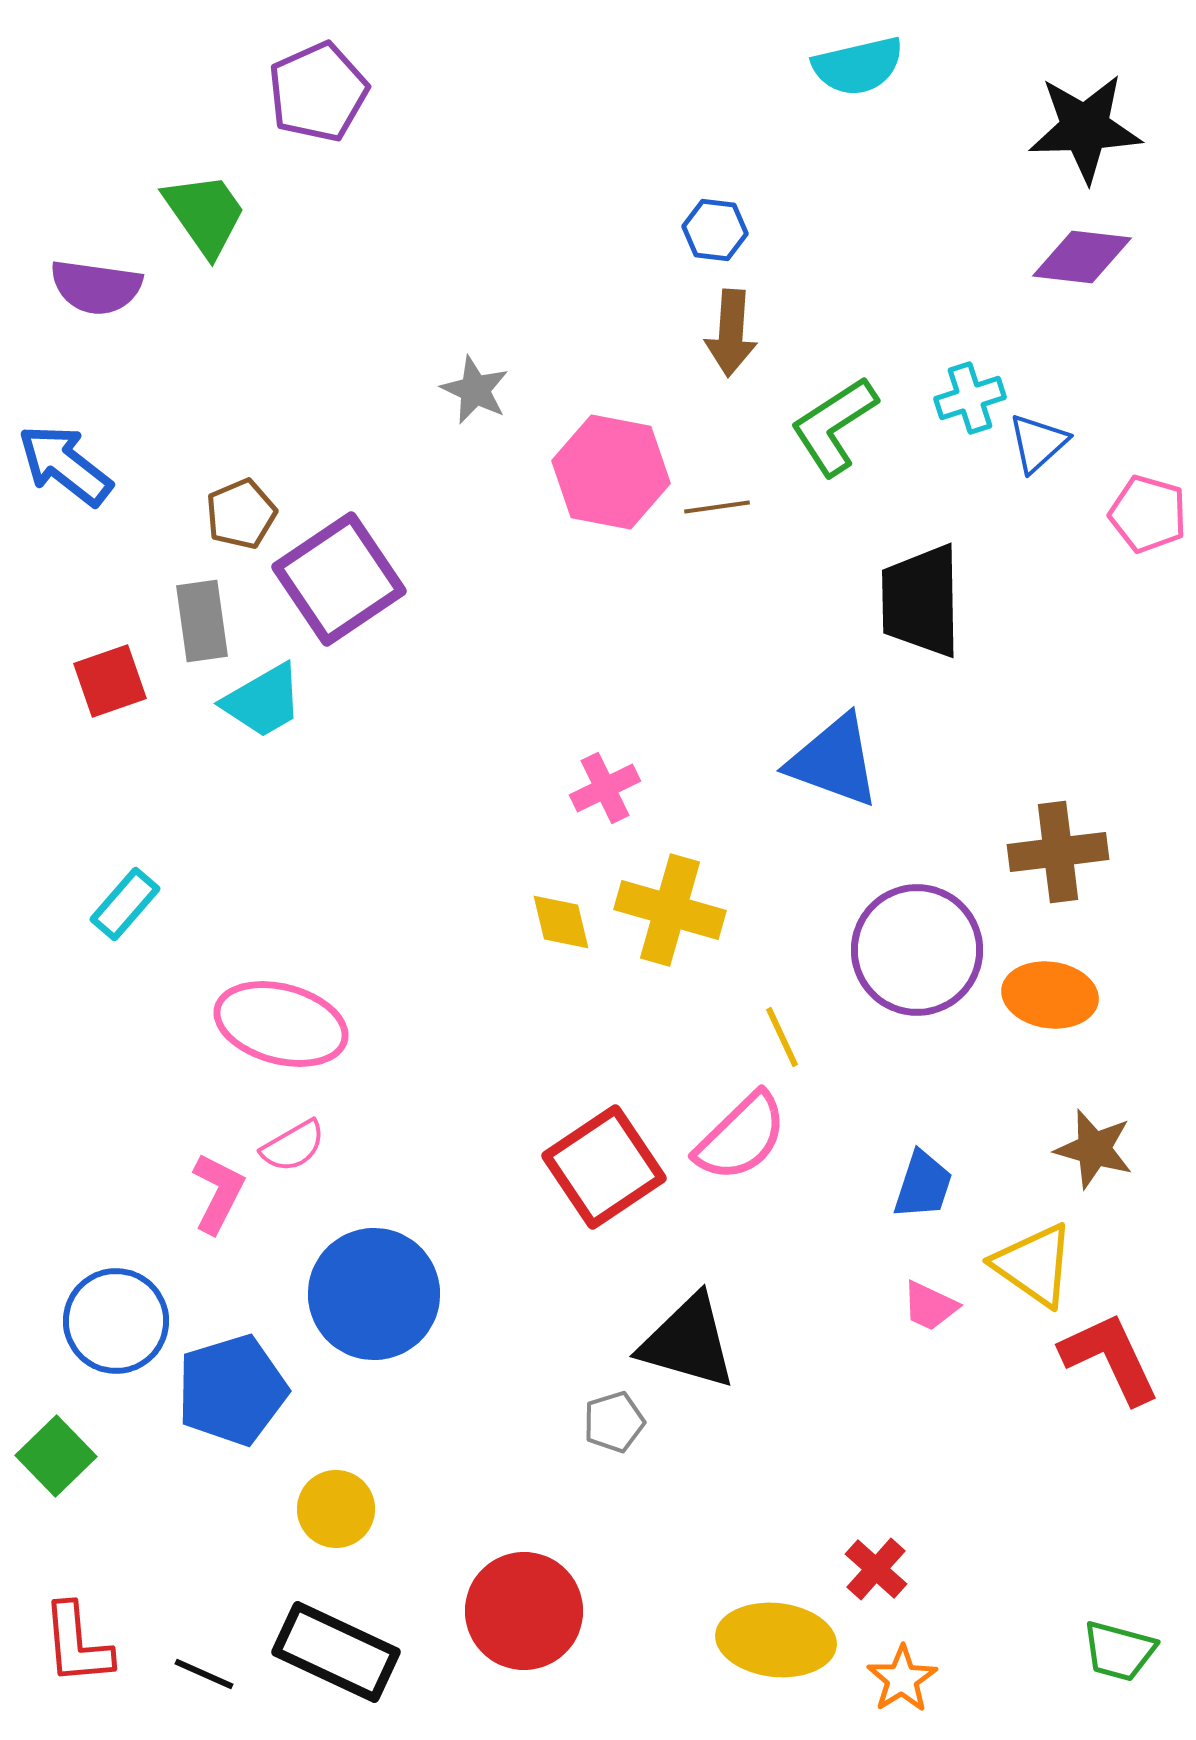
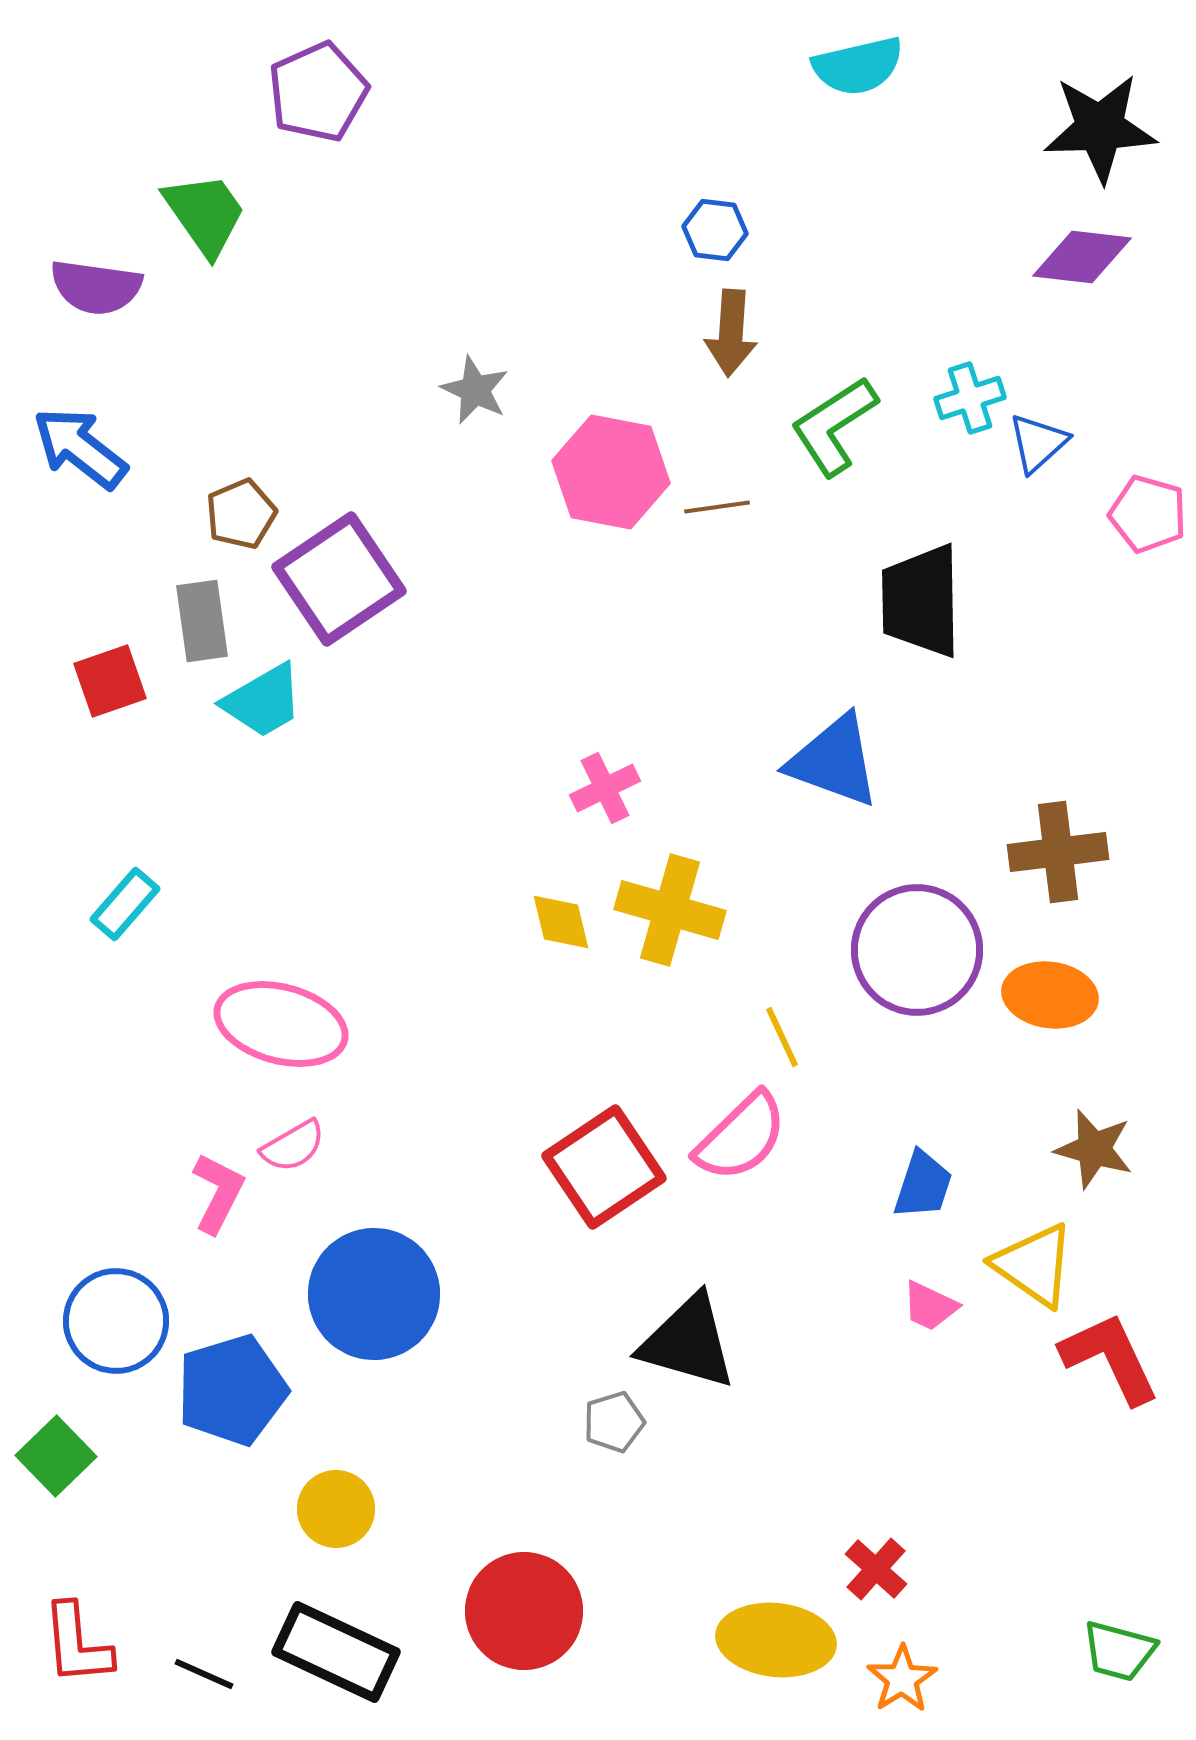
black star at (1085, 128): moved 15 px right
blue arrow at (65, 465): moved 15 px right, 17 px up
